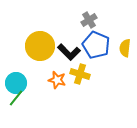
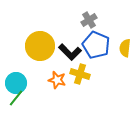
black L-shape: moved 1 px right
